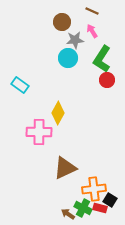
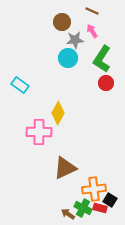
red circle: moved 1 px left, 3 px down
